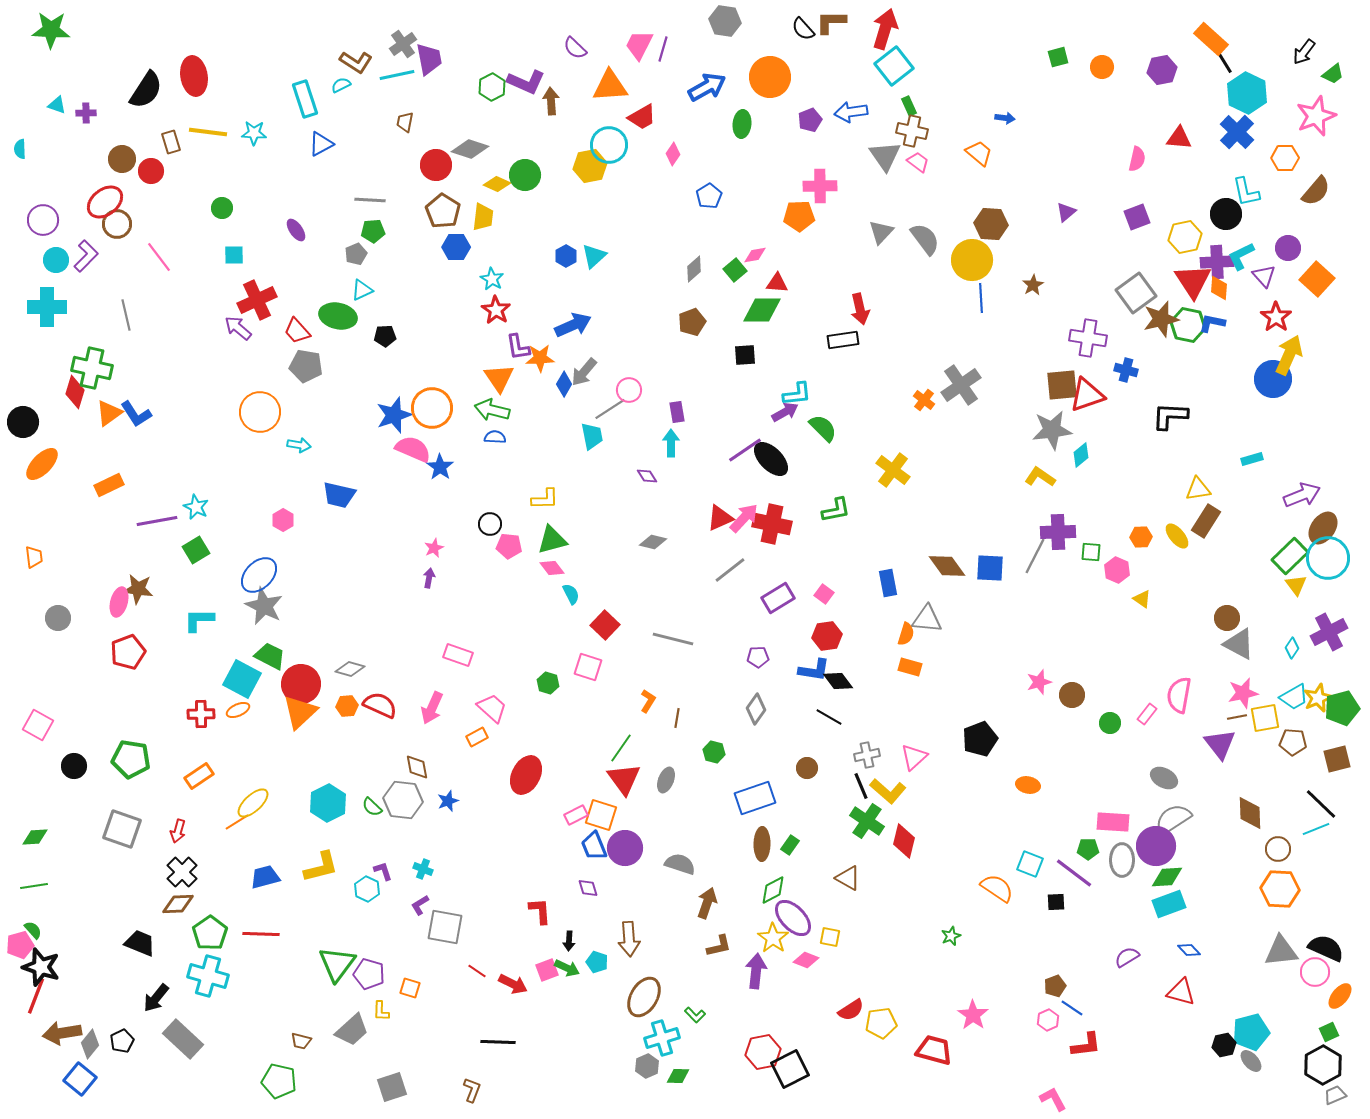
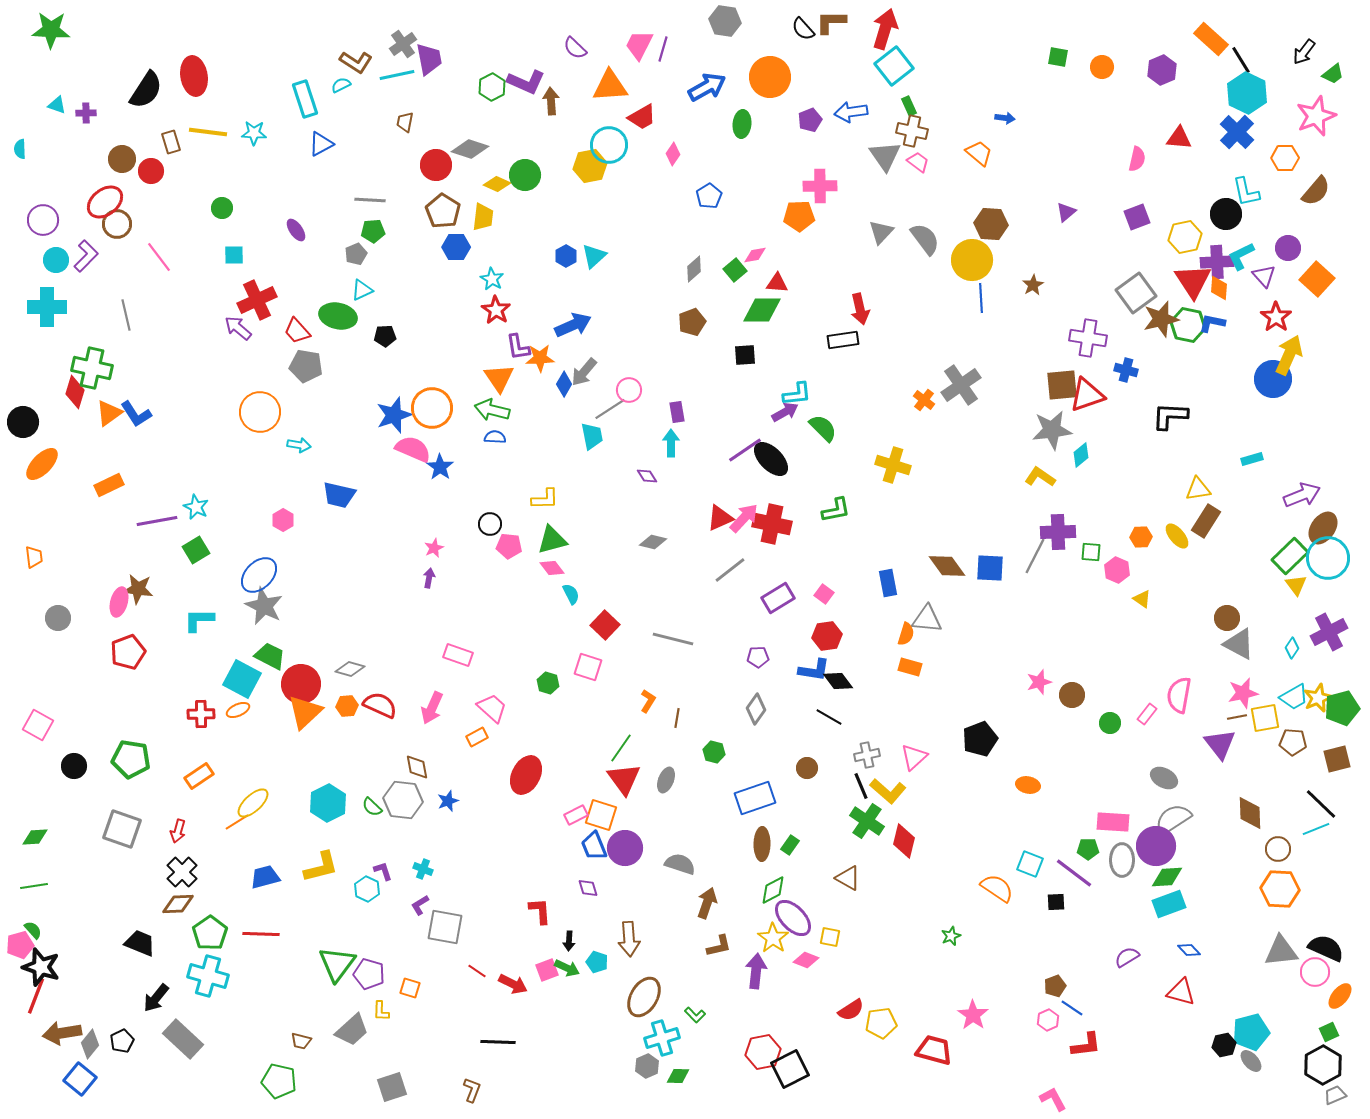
green square at (1058, 57): rotated 25 degrees clockwise
black line at (1223, 60): moved 18 px right
purple hexagon at (1162, 70): rotated 12 degrees counterclockwise
yellow cross at (893, 470): moved 5 px up; rotated 20 degrees counterclockwise
orange triangle at (300, 712): moved 5 px right
